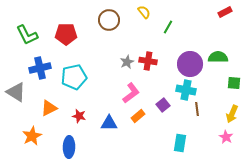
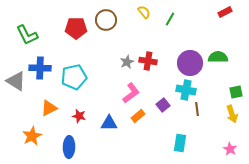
brown circle: moved 3 px left
green line: moved 2 px right, 8 px up
red pentagon: moved 10 px right, 6 px up
purple circle: moved 1 px up
blue cross: rotated 15 degrees clockwise
green square: moved 2 px right, 9 px down; rotated 16 degrees counterclockwise
gray triangle: moved 11 px up
yellow arrow: rotated 42 degrees counterclockwise
pink star: moved 4 px right, 12 px down
